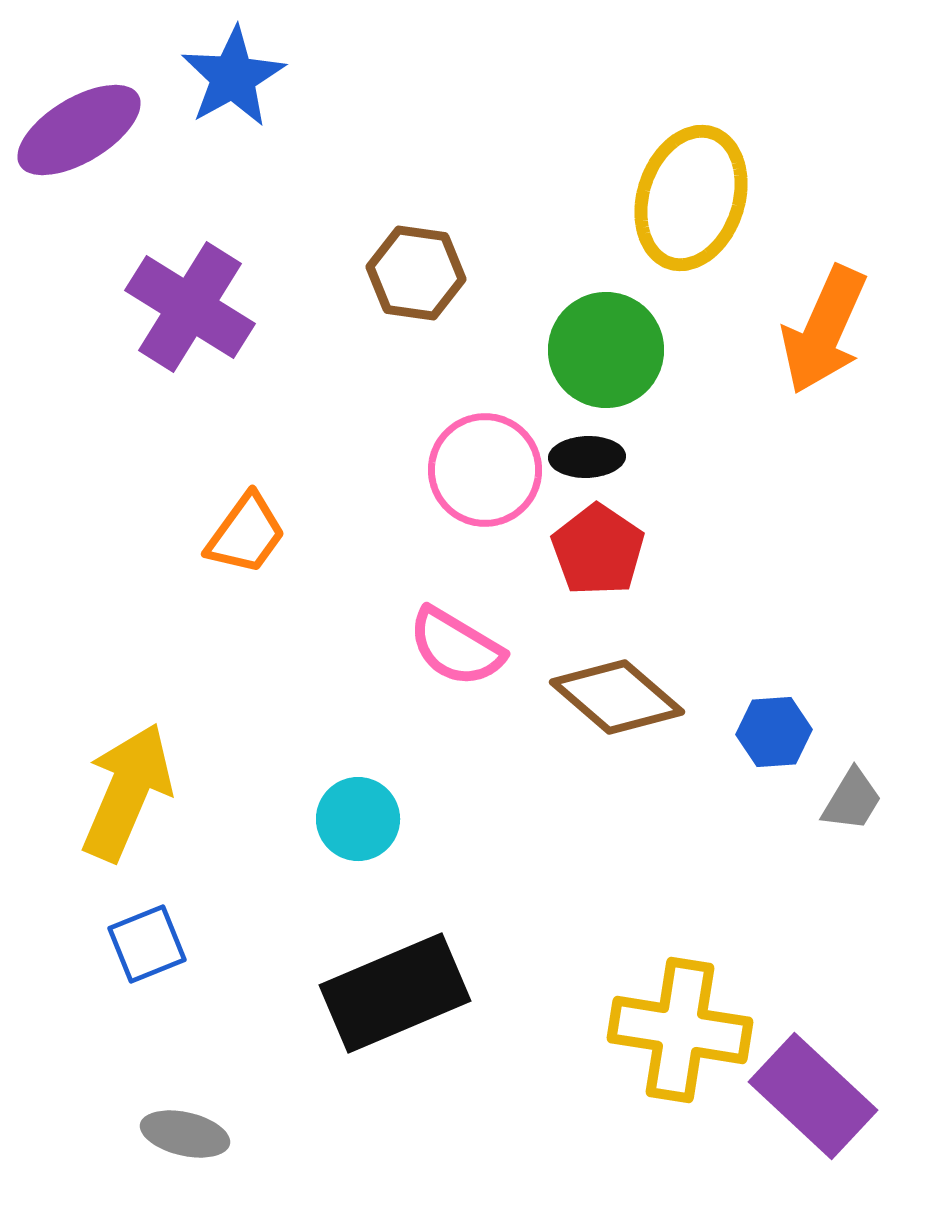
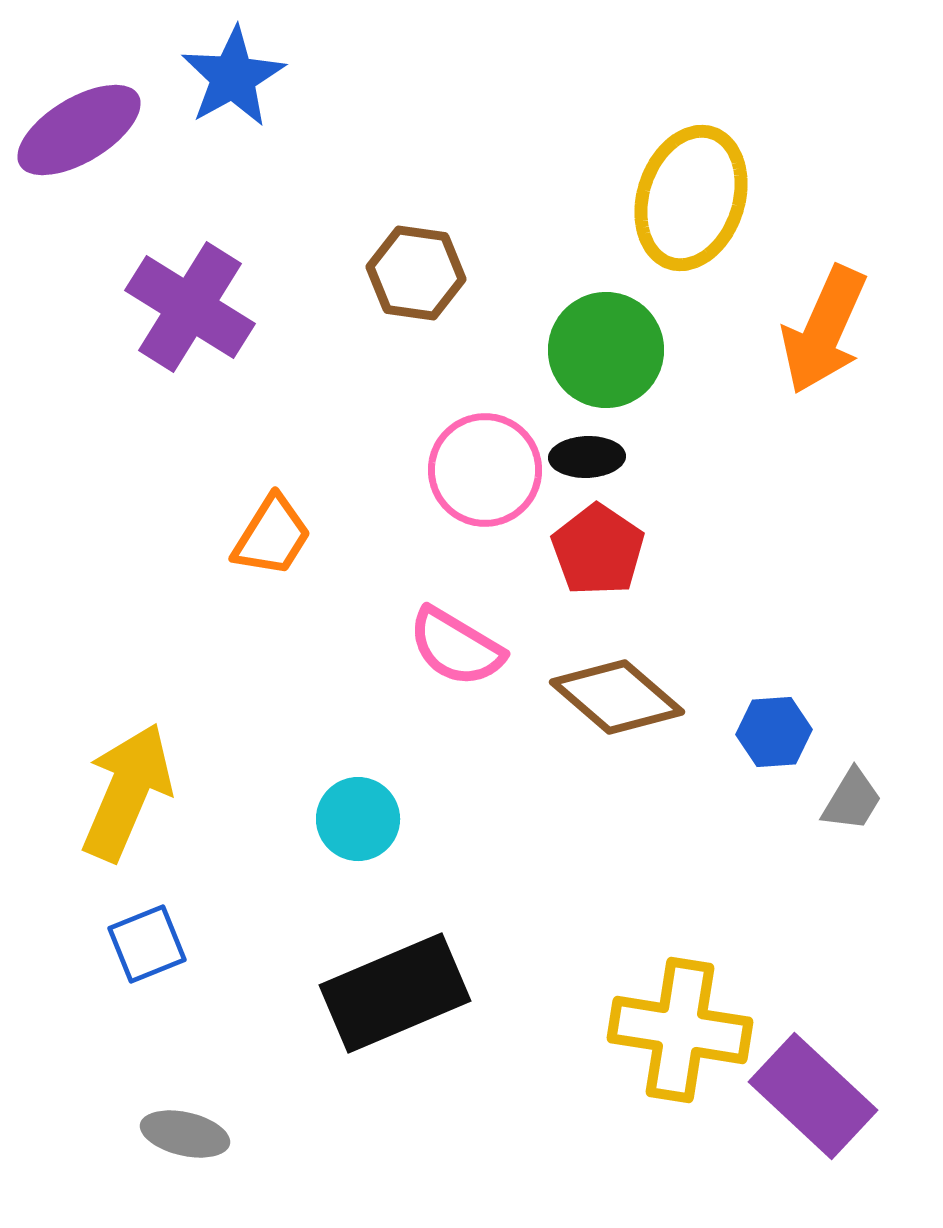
orange trapezoid: moved 26 px right, 2 px down; rotated 4 degrees counterclockwise
